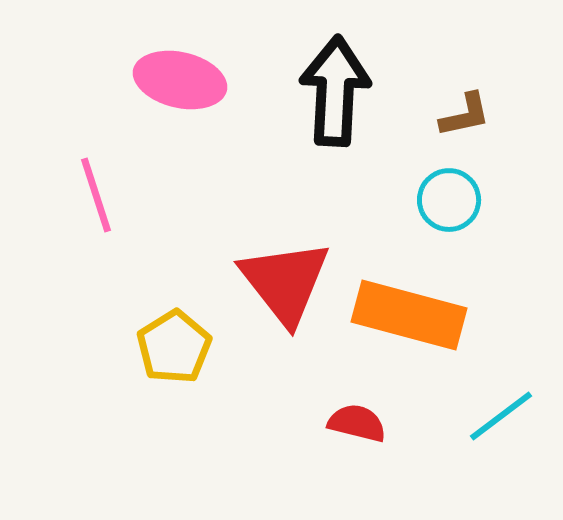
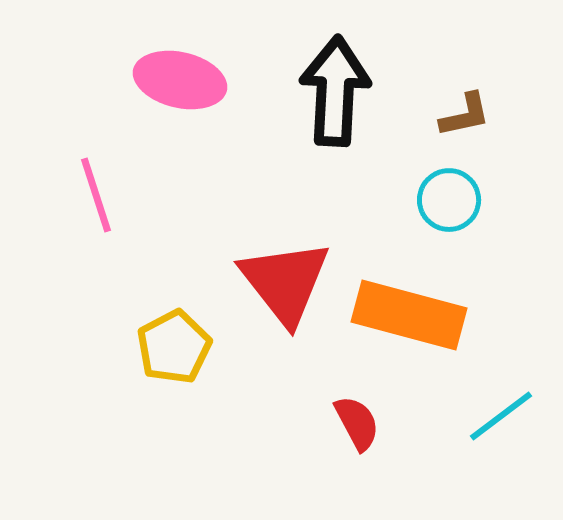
yellow pentagon: rotated 4 degrees clockwise
red semicircle: rotated 48 degrees clockwise
